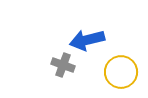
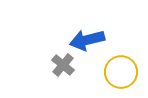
gray cross: rotated 20 degrees clockwise
